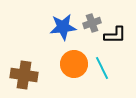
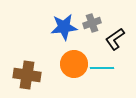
blue star: moved 1 px right
black L-shape: moved 4 px down; rotated 145 degrees clockwise
cyan line: rotated 65 degrees counterclockwise
brown cross: moved 3 px right
